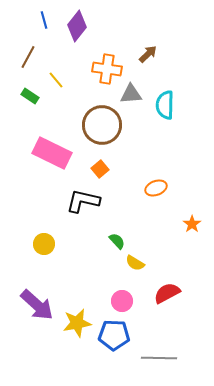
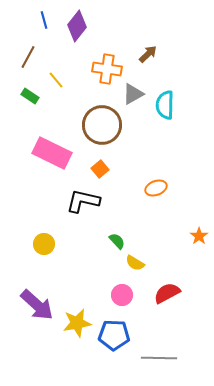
gray triangle: moved 2 px right; rotated 25 degrees counterclockwise
orange star: moved 7 px right, 12 px down
pink circle: moved 6 px up
